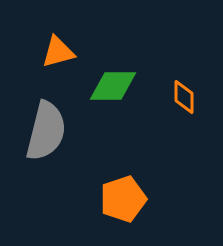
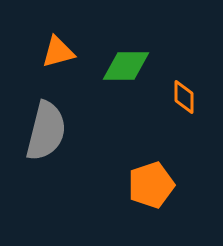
green diamond: moved 13 px right, 20 px up
orange pentagon: moved 28 px right, 14 px up
